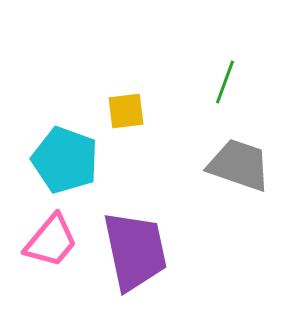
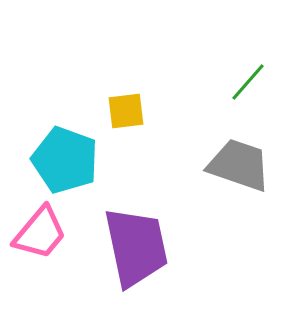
green line: moved 23 px right; rotated 21 degrees clockwise
pink trapezoid: moved 11 px left, 8 px up
purple trapezoid: moved 1 px right, 4 px up
